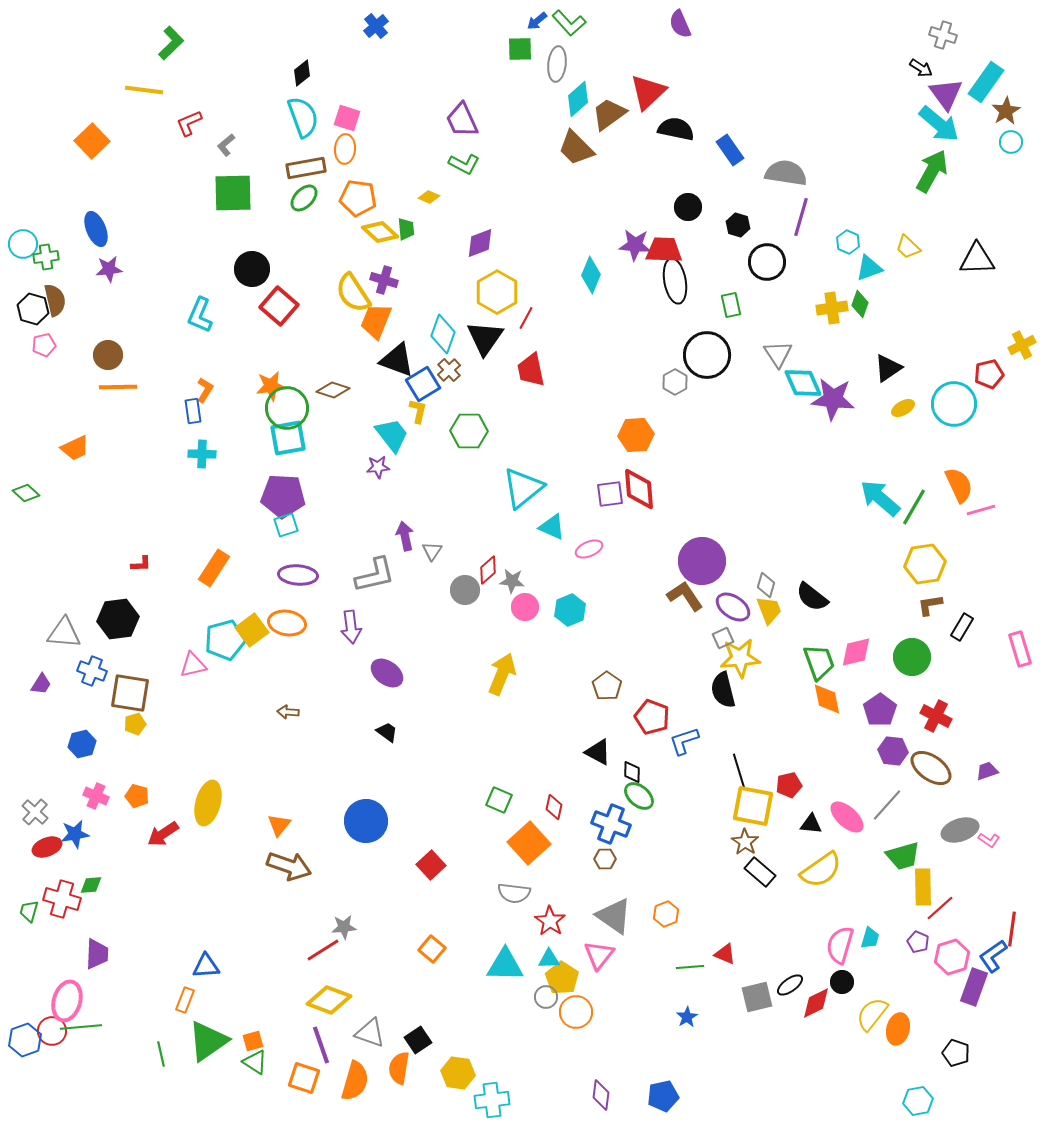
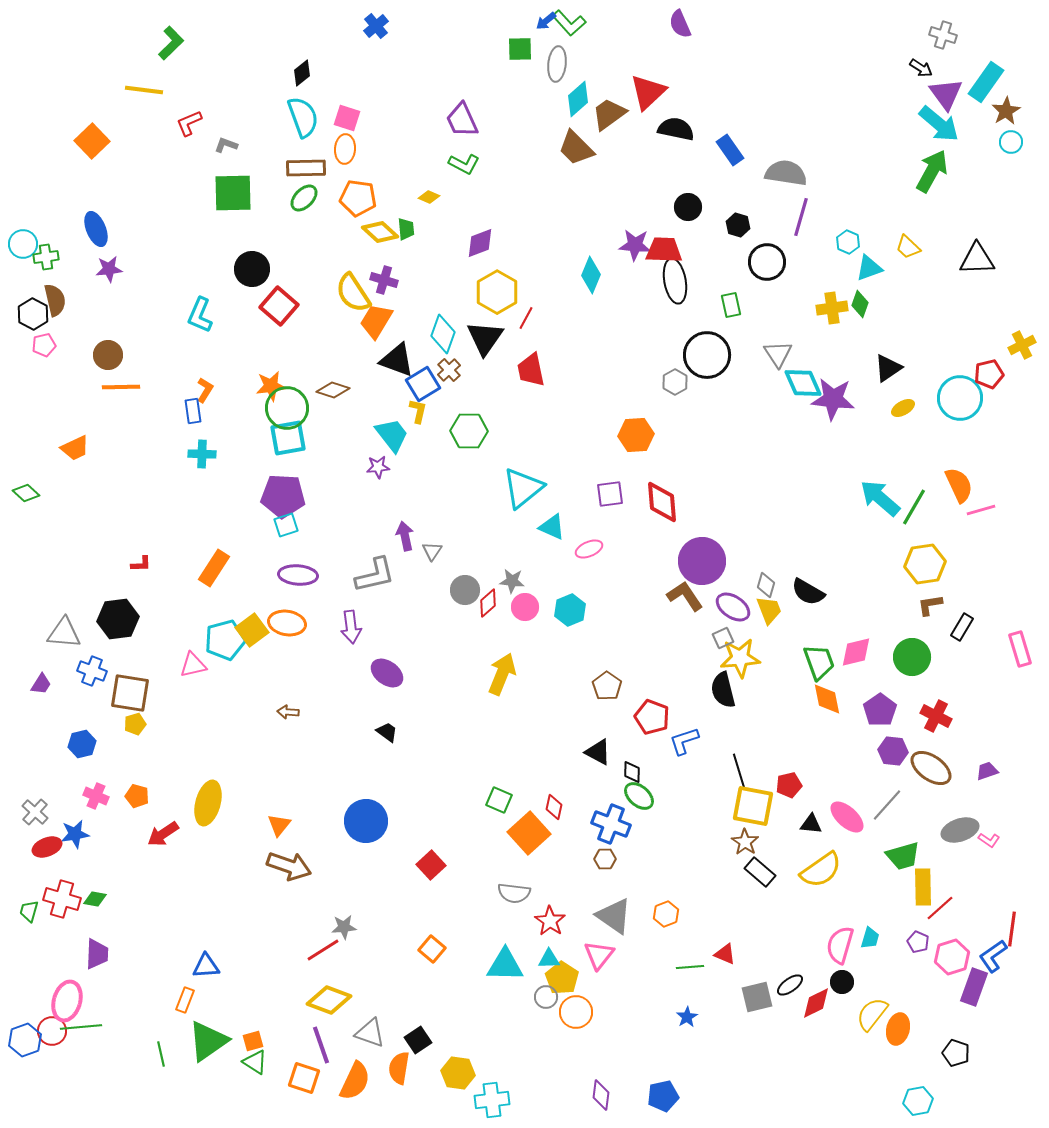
blue arrow at (537, 21): moved 9 px right
gray L-shape at (226, 145): rotated 60 degrees clockwise
brown rectangle at (306, 168): rotated 9 degrees clockwise
black hexagon at (33, 309): moved 5 px down; rotated 12 degrees clockwise
orange trapezoid at (376, 321): rotated 9 degrees clockwise
orange line at (118, 387): moved 3 px right
cyan circle at (954, 404): moved 6 px right, 6 px up
red diamond at (639, 489): moved 23 px right, 13 px down
red diamond at (488, 570): moved 33 px down
black semicircle at (812, 597): moved 4 px left, 5 px up; rotated 8 degrees counterclockwise
orange square at (529, 843): moved 10 px up
green diamond at (91, 885): moved 4 px right, 14 px down; rotated 15 degrees clockwise
orange semicircle at (355, 1081): rotated 9 degrees clockwise
